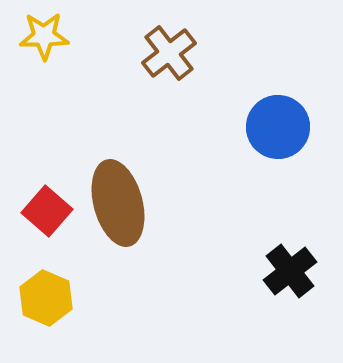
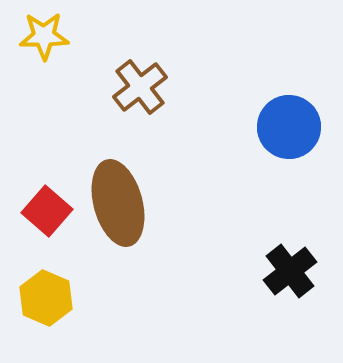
brown cross: moved 29 px left, 34 px down
blue circle: moved 11 px right
